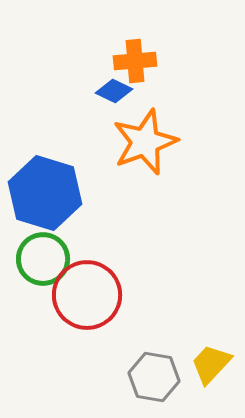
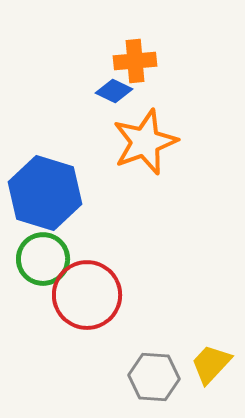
gray hexagon: rotated 6 degrees counterclockwise
